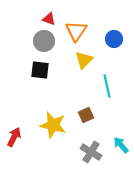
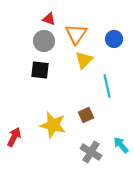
orange triangle: moved 3 px down
